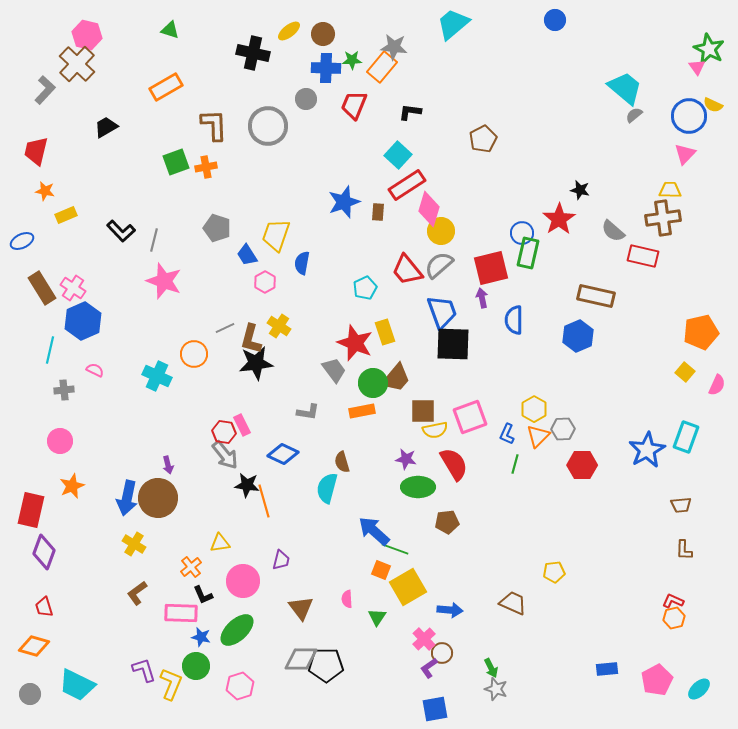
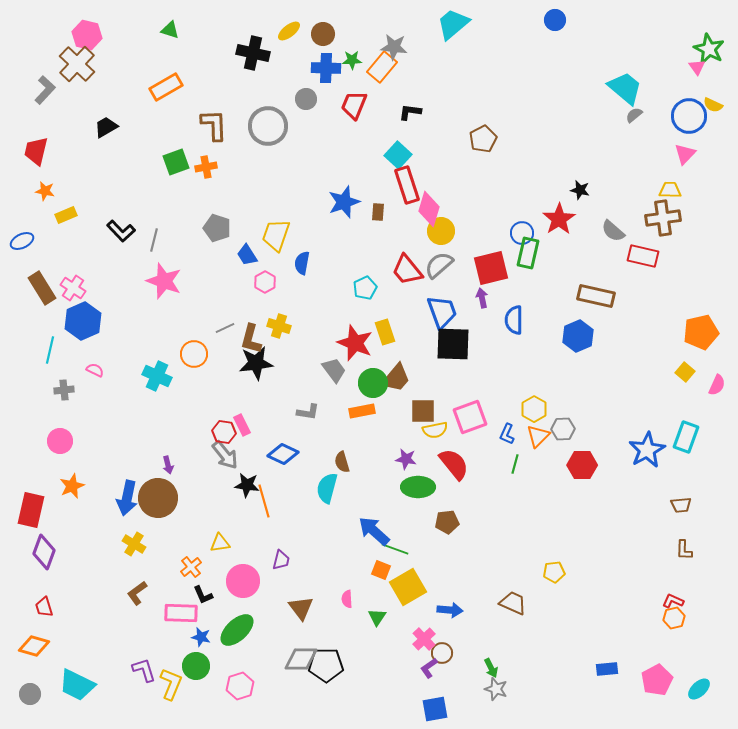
red rectangle at (407, 185): rotated 75 degrees counterclockwise
yellow cross at (279, 326): rotated 15 degrees counterclockwise
red semicircle at (454, 464): rotated 8 degrees counterclockwise
